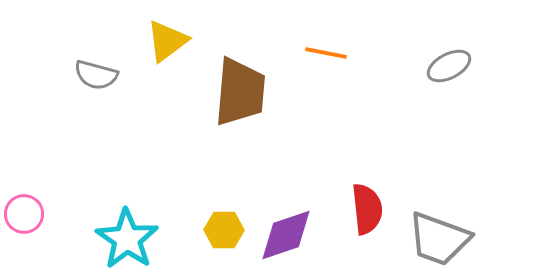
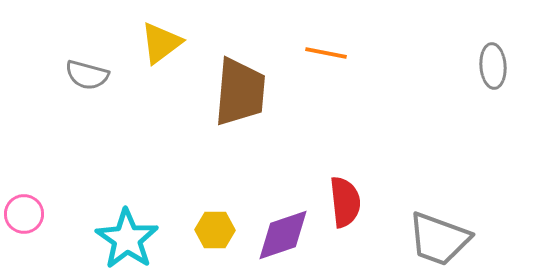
yellow triangle: moved 6 px left, 2 px down
gray ellipse: moved 44 px right; rotated 66 degrees counterclockwise
gray semicircle: moved 9 px left
red semicircle: moved 22 px left, 7 px up
yellow hexagon: moved 9 px left
purple diamond: moved 3 px left
